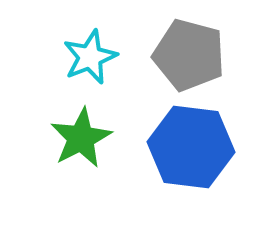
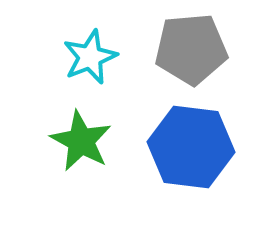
gray pentagon: moved 2 px right, 6 px up; rotated 20 degrees counterclockwise
green star: moved 3 px down; rotated 16 degrees counterclockwise
